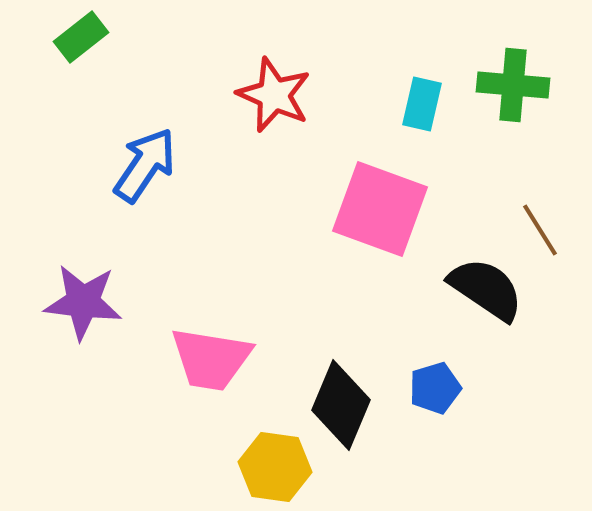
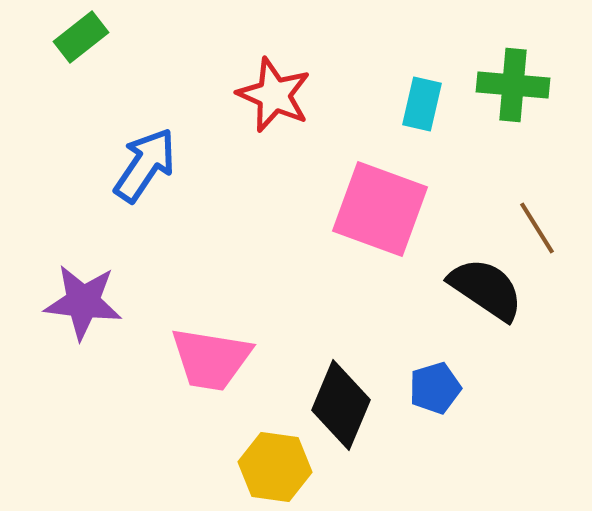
brown line: moved 3 px left, 2 px up
